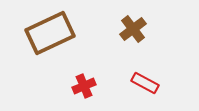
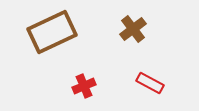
brown rectangle: moved 2 px right, 1 px up
red rectangle: moved 5 px right
